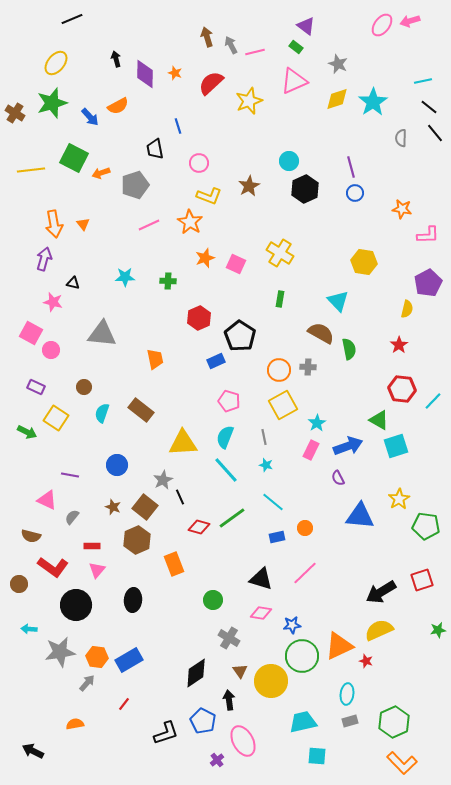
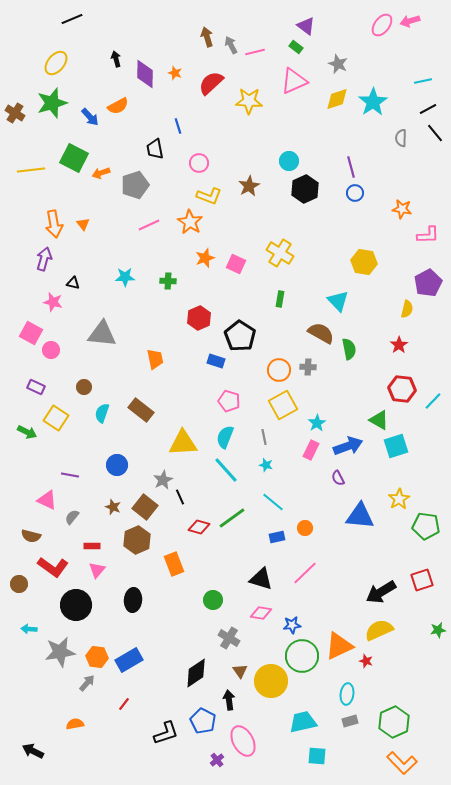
yellow star at (249, 101): rotated 24 degrees clockwise
black line at (429, 107): moved 1 px left, 2 px down; rotated 66 degrees counterclockwise
blue rectangle at (216, 361): rotated 42 degrees clockwise
